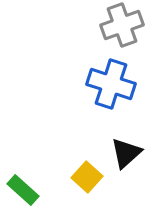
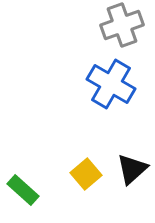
blue cross: rotated 12 degrees clockwise
black triangle: moved 6 px right, 16 px down
yellow square: moved 1 px left, 3 px up; rotated 8 degrees clockwise
